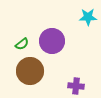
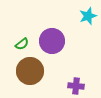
cyan star: moved 1 px up; rotated 18 degrees counterclockwise
